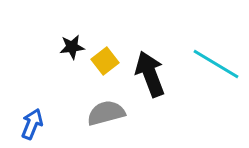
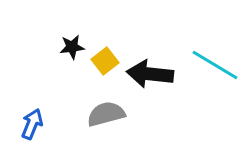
cyan line: moved 1 px left, 1 px down
black arrow: rotated 63 degrees counterclockwise
gray semicircle: moved 1 px down
